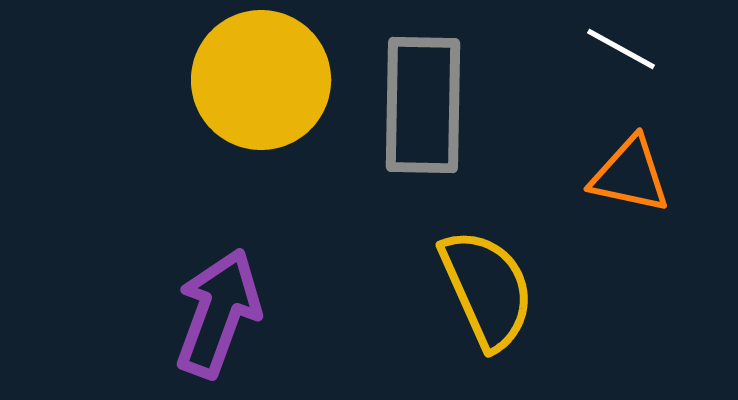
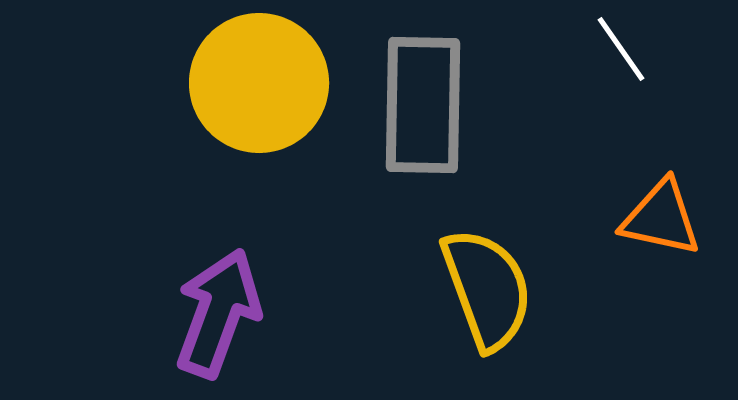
white line: rotated 26 degrees clockwise
yellow circle: moved 2 px left, 3 px down
orange triangle: moved 31 px right, 43 px down
yellow semicircle: rotated 4 degrees clockwise
